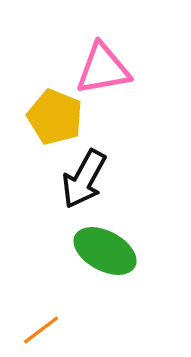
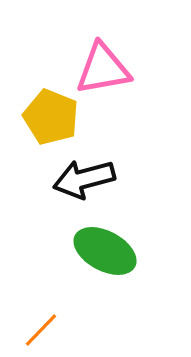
yellow pentagon: moved 4 px left
black arrow: rotated 46 degrees clockwise
orange line: rotated 9 degrees counterclockwise
